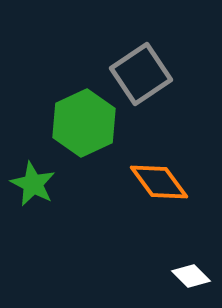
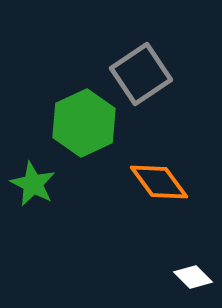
white diamond: moved 2 px right, 1 px down
